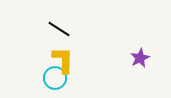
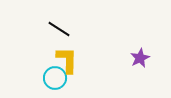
yellow L-shape: moved 4 px right
